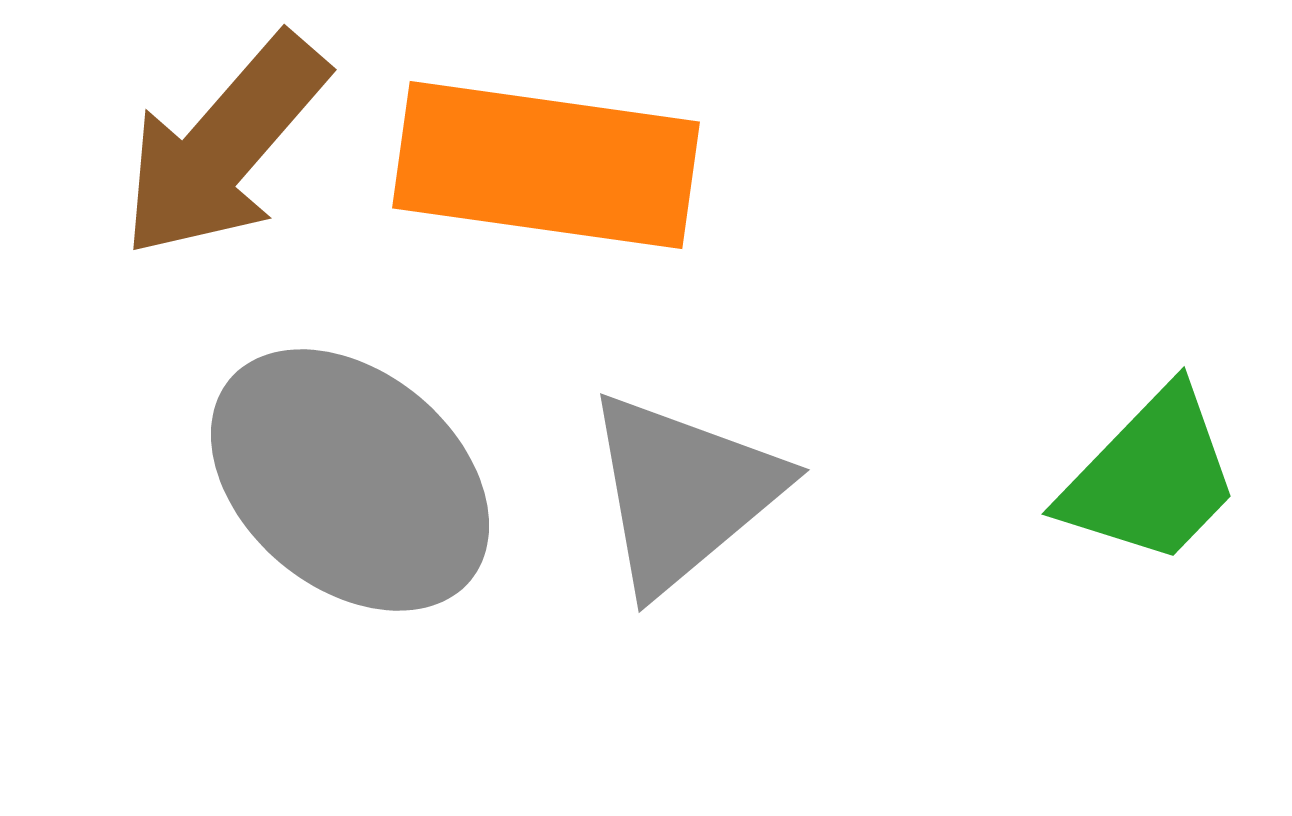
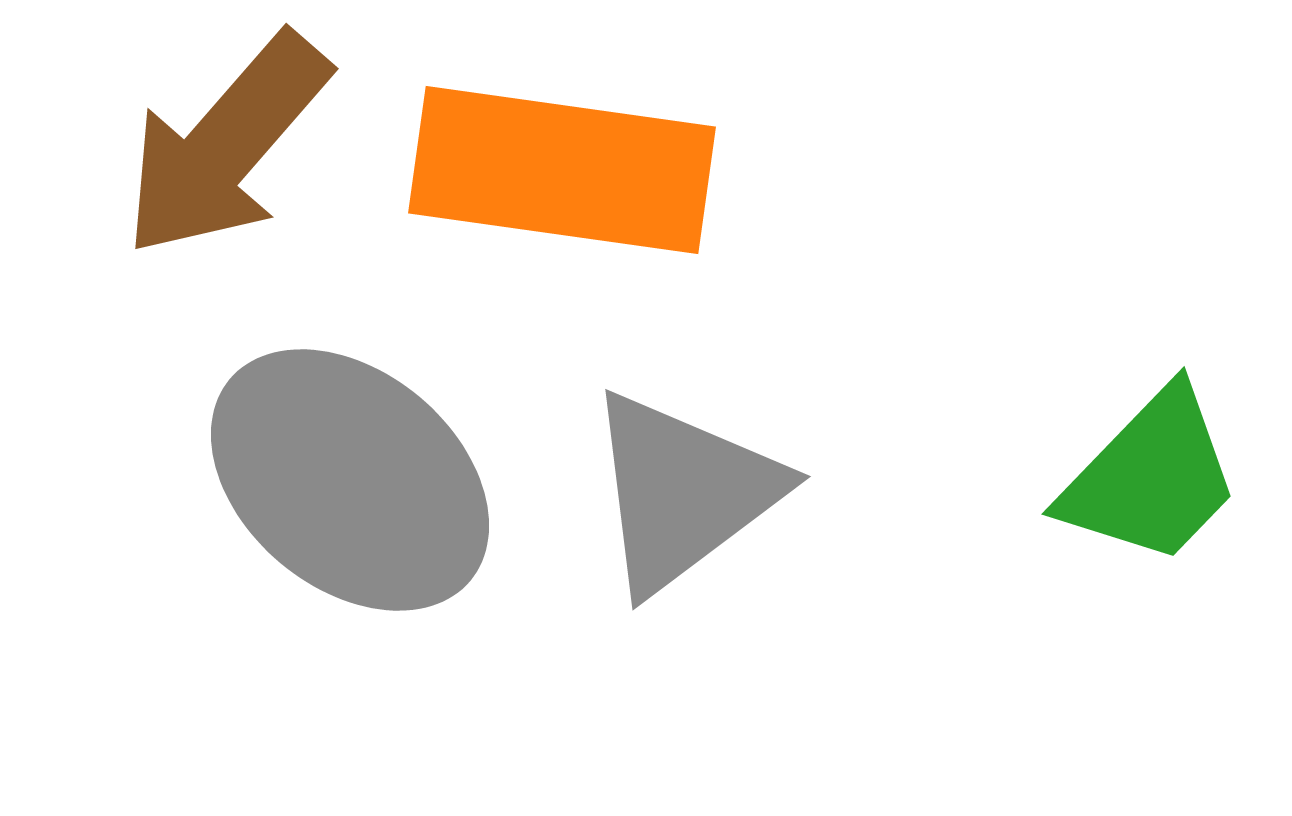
brown arrow: moved 2 px right, 1 px up
orange rectangle: moved 16 px right, 5 px down
gray triangle: rotated 3 degrees clockwise
